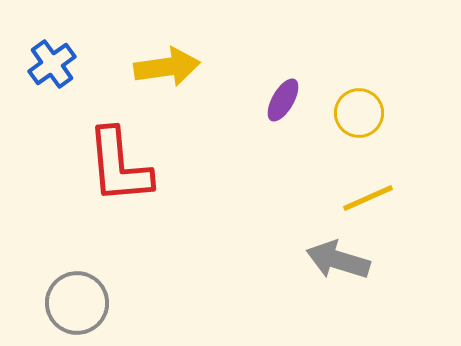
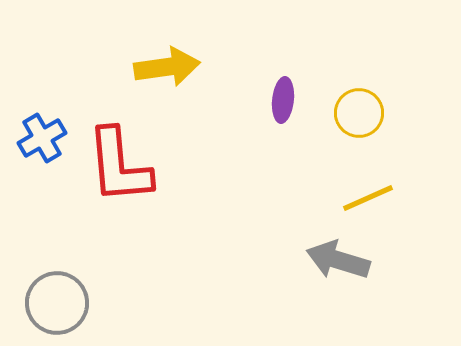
blue cross: moved 10 px left, 74 px down; rotated 6 degrees clockwise
purple ellipse: rotated 24 degrees counterclockwise
gray circle: moved 20 px left
